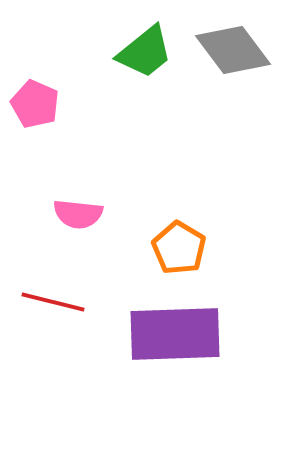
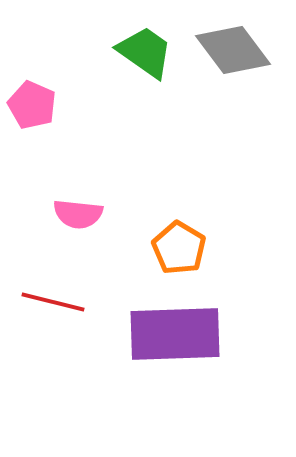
green trapezoid: rotated 106 degrees counterclockwise
pink pentagon: moved 3 px left, 1 px down
